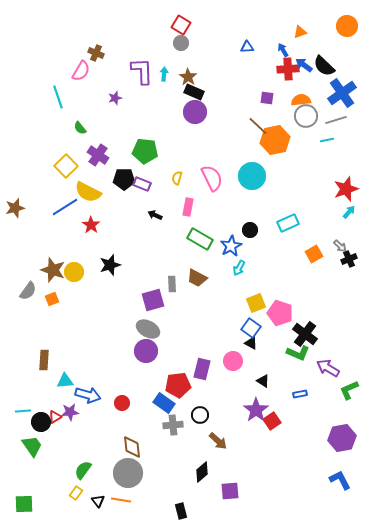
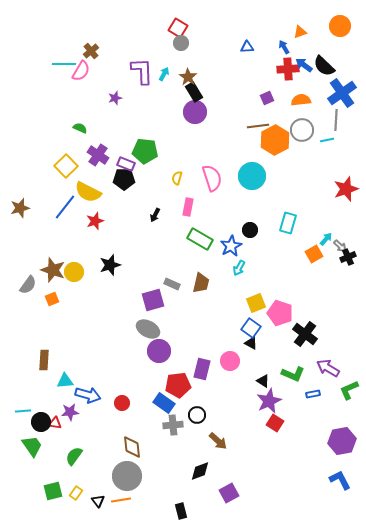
red square at (181, 25): moved 3 px left, 3 px down
orange circle at (347, 26): moved 7 px left
blue arrow at (283, 50): moved 1 px right, 3 px up
brown cross at (96, 53): moved 5 px left, 2 px up; rotated 28 degrees clockwise
cyan arrow at (164, 74): rotated 24 degrees clockwise
black rectangle at (194, 92): rotated 36 degrees clockwise
cyan line at (58, 97): moved 6 px right, 33 px up; rotated 70 degrees counterclockwise
purple square at (267, 98): rotated 32 degrees counterclockwise
gray circle at (306, 116): moved 4 px left, 14 px down
gray line at (336, 120): rotated 70 degrees counterclockwise
brown line at (258, 126): rotated 50 degrees counterclockwise
green semicircle at (80, 128): rotated 152 degrees clockwise
orange hexagon at (275, 140): rotated 16 degrees counterclockwise
pink semicircle at (212, 178): rotated 8 degrees clockwise
purple rectangle at (142, 184): moved 16 px left, 20 px up
blue line at (65, 207): rotated 20 degrees counterclockwise
brown star at (15, 208): moved 5 px right
cyan arrow at (349, 212): moved 23 px left, 27 px down
black arrow at (155, 215): rotated 88 degrees counterclockwise
cyan rectangle at (288, 223): rotated 50 degrees counterclockwise
red star at (91, 225): moved 4 px right, 4 px up; rotated 18 degrees clockwise
black cross at (349, 259): moved 1 px left, 2 px up
brown trapezoid at (197, 278): moved 4 px right, 5 px down; rotated 105 degrees counterclockwise
gray rectangle at (172, 284): rotated 63 degrees counterclockwise
gray semicircle at (28, 291): moved 6 px up
purple circle at (146, 351): moved 13 px right
green L-shape at (298, 353): moved 5 px left, 21 px down
pink circle at (233, 361): moved 3 px left
blue rectangle at (300, 394): moved 13 px right
purple star at (256, 410): moved 13 px right, 9 px up; rotated 10 degrees clockwise
black circle at (200, 415): moved 3 px left
red triangle at (55, 417): moved 6 px down; rotated 40 degrees clockwise
red square at (272, 421): moved 3 px right, 2 px down; rotated 24 degrees counterclockwise
purple hexagon at (342, 438): moved 3 px down
green semicircle at (83, 470): moved 9 px left, 14 px up
black diamond at (202, 472): moved 2 px left, 1 px up; rotated 20 degrees clockwise
gray circle at (128, 473): moved 1 px left, 3 px down
purple square at (230, 491): moved 1 px left, 2 px down; rotated 24 degrees counterclockwise
orange line at (121, 500): rotated 18 degrees counterclockwise
green square at (24, 504): moved 29 px right, 13 px up; rotated 12 degrees counterclockwise
